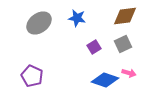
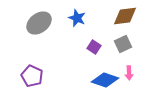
blue star: rotated 12 degrees clockwise
purple square: rotated 24 degrees counterclockwise
pink arrow: rotated 72 degrees clockwise
